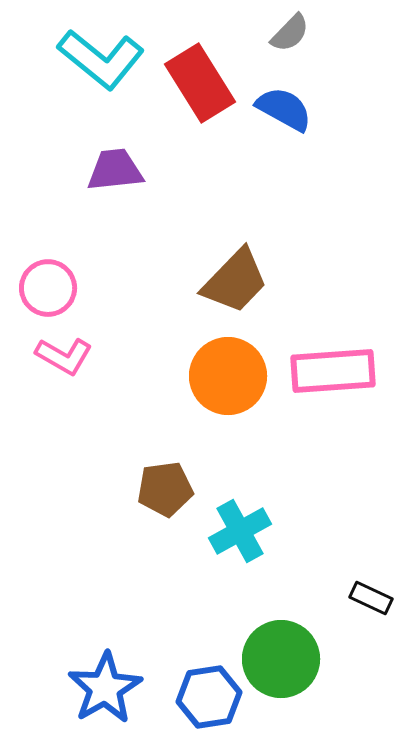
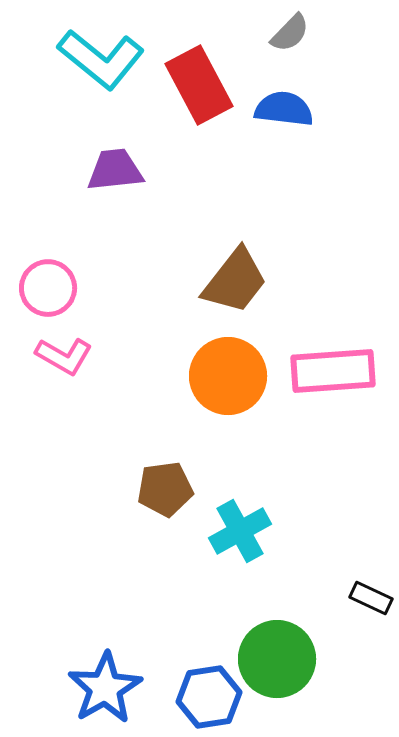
red rectangle: moved 1 px left, 2 px down; rotated 4 degrees clockwise
blue semicircle: rotated 22 degrees counterclockwise
brown trapezoid: rotated 6 degrees counterclockwise
green circle: moved 4 px left
